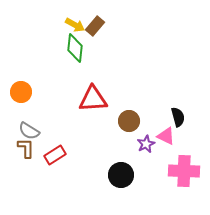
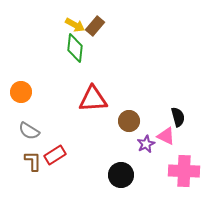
brown L-shape: moved 7 px right, 13 px down
